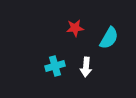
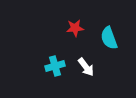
cyan semicircle: rotated 130 degrees clockwise
white arrow: rotated 42 degrees counterclockwise
